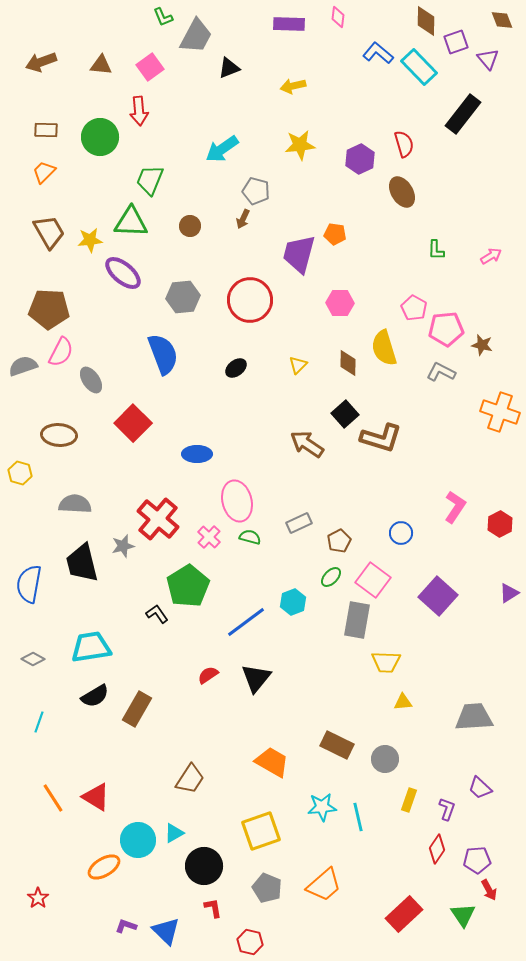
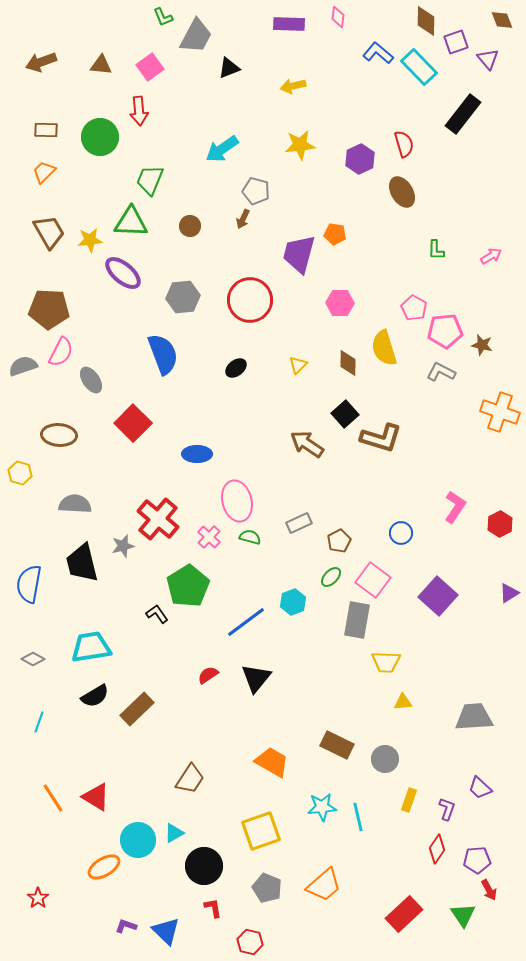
pink pentagon at (446, 329): moved 1 px left, 2 px down
brown rectangle at (137, 709): rotated 16 degrees clockwise
